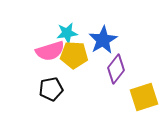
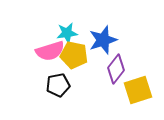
blue star: rotated 12 degrees clockwise
yellow pentagon: rotated 8 degrees clockwise
black pentagon: moved 7 px right, 4 px up
yellow square: moved 6 px left, 7 px up
